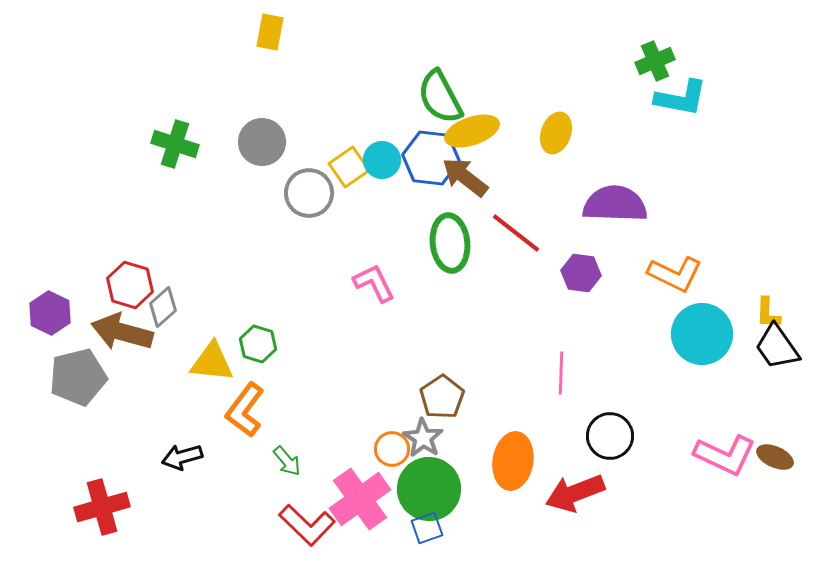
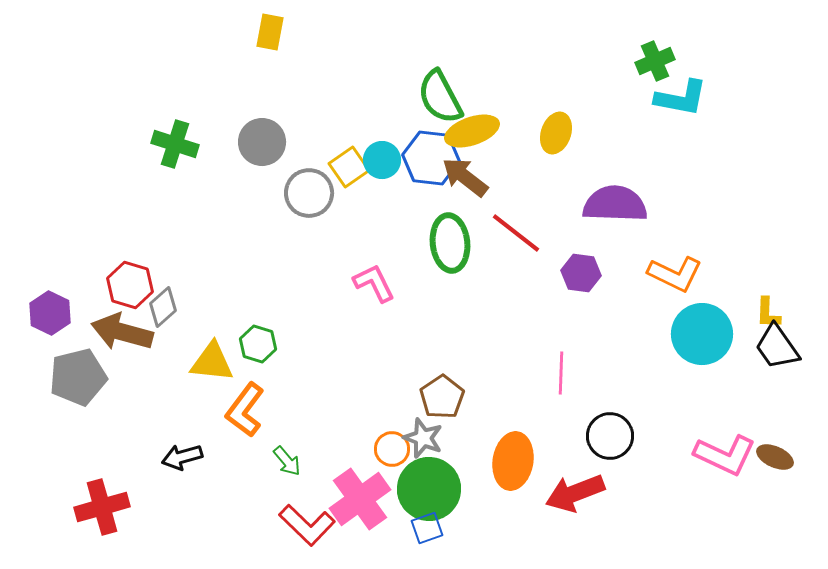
gray star at (423, 438): rotated 12 degrees counterclockwise
